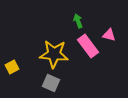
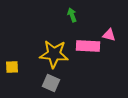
green arrow: moved 6 px left, 6 px up
pink rectangle: rotated 50 degrees counterclockwise
yellow square: rotated 24 degrees clockwise
